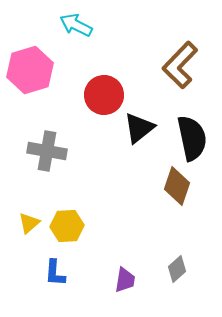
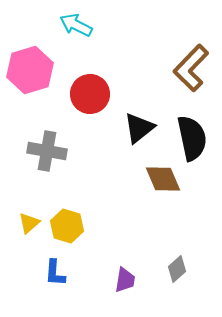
brown L-shape: moved 11 px right, 3 px down
red circle: moved 14 px left, 1 px up
brown diamond: moved 14 px left, 7 px up; rotated 42 degrees counterclockwise
yellow hexagon: rotated 20 degrees clockwise
